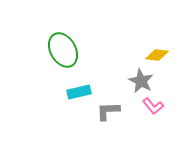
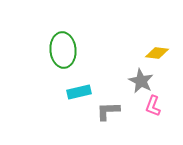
green ellipse: rotated 24 degrees clockwise
yellow diamond: moved 2 px up
pink L-shape: rotated 60 degrees clockwise
